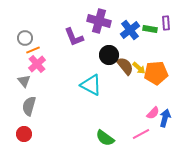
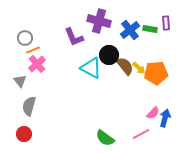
gray triangle: moved 4 px left
cyan triangle: moved 17 px up
